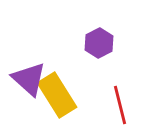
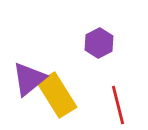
purple triangle: rotated 39 degrees clockwise
red line: moved 2 px left
